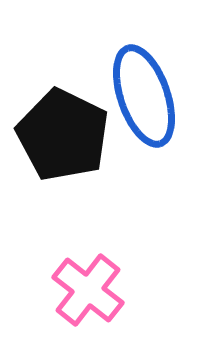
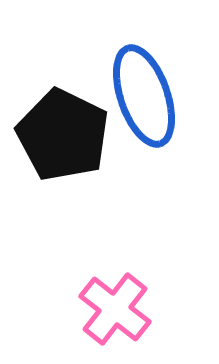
pink cross: moved 27 px right, 19 px down
